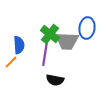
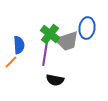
gray trapezoid: rotated 20 degrees counterclockwise
